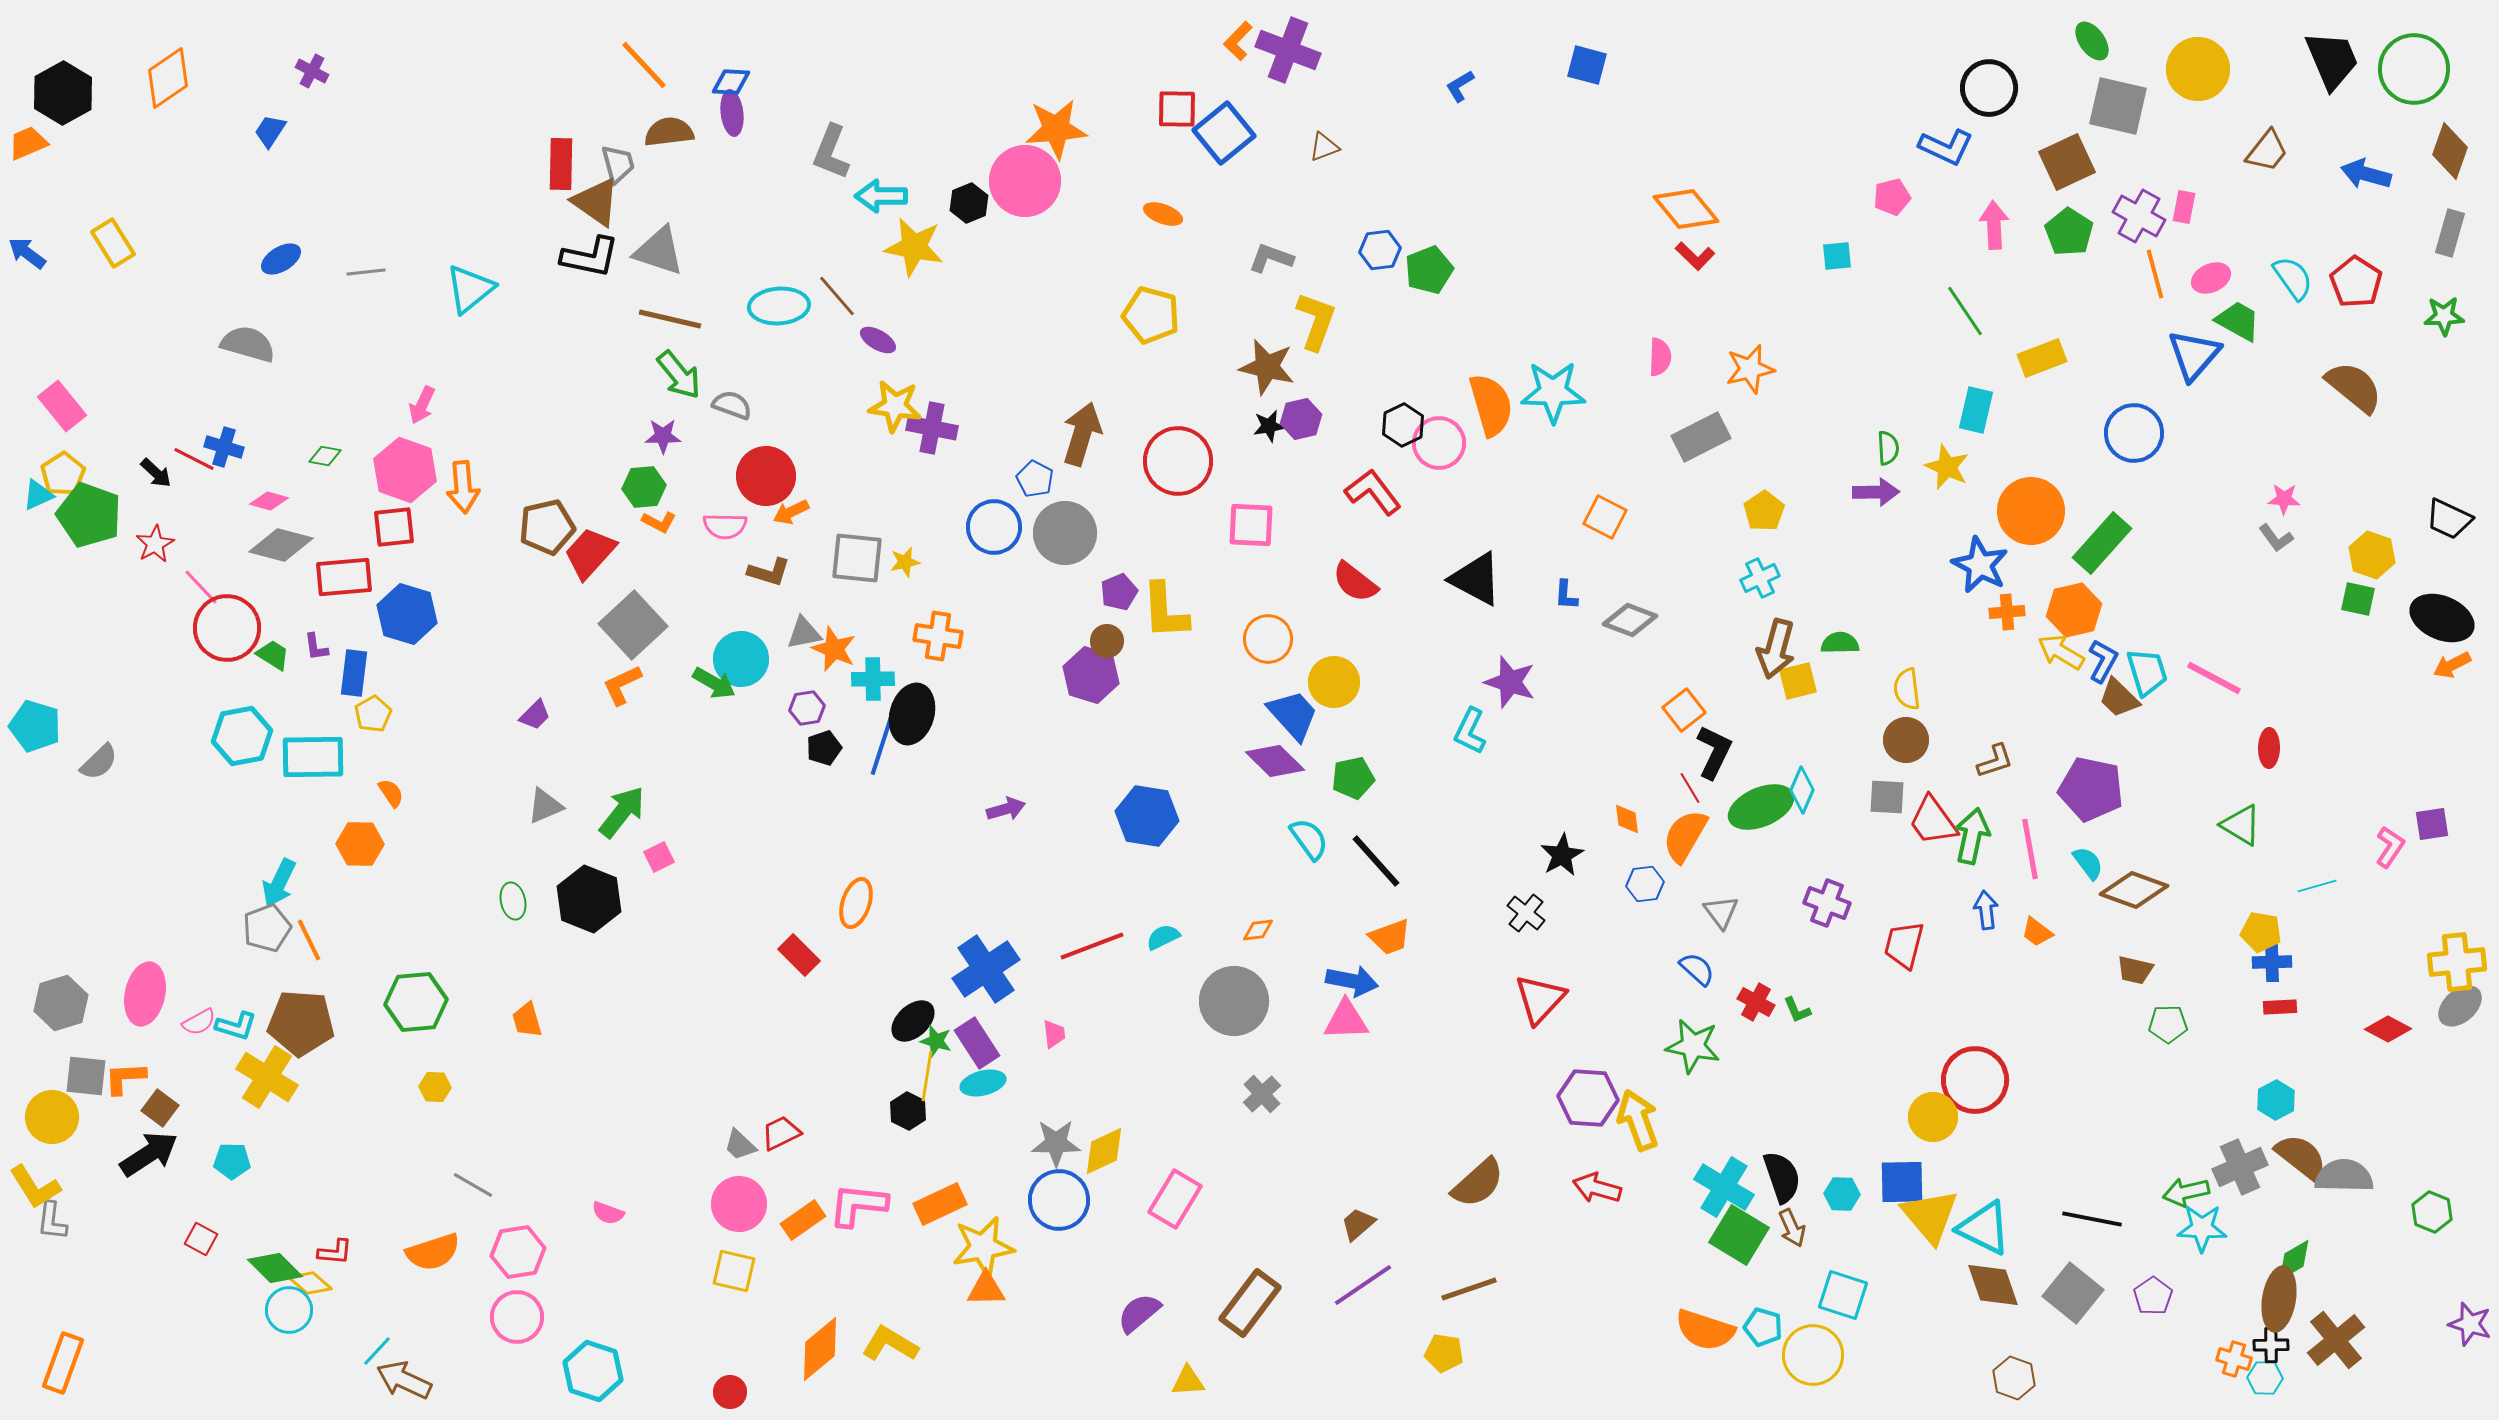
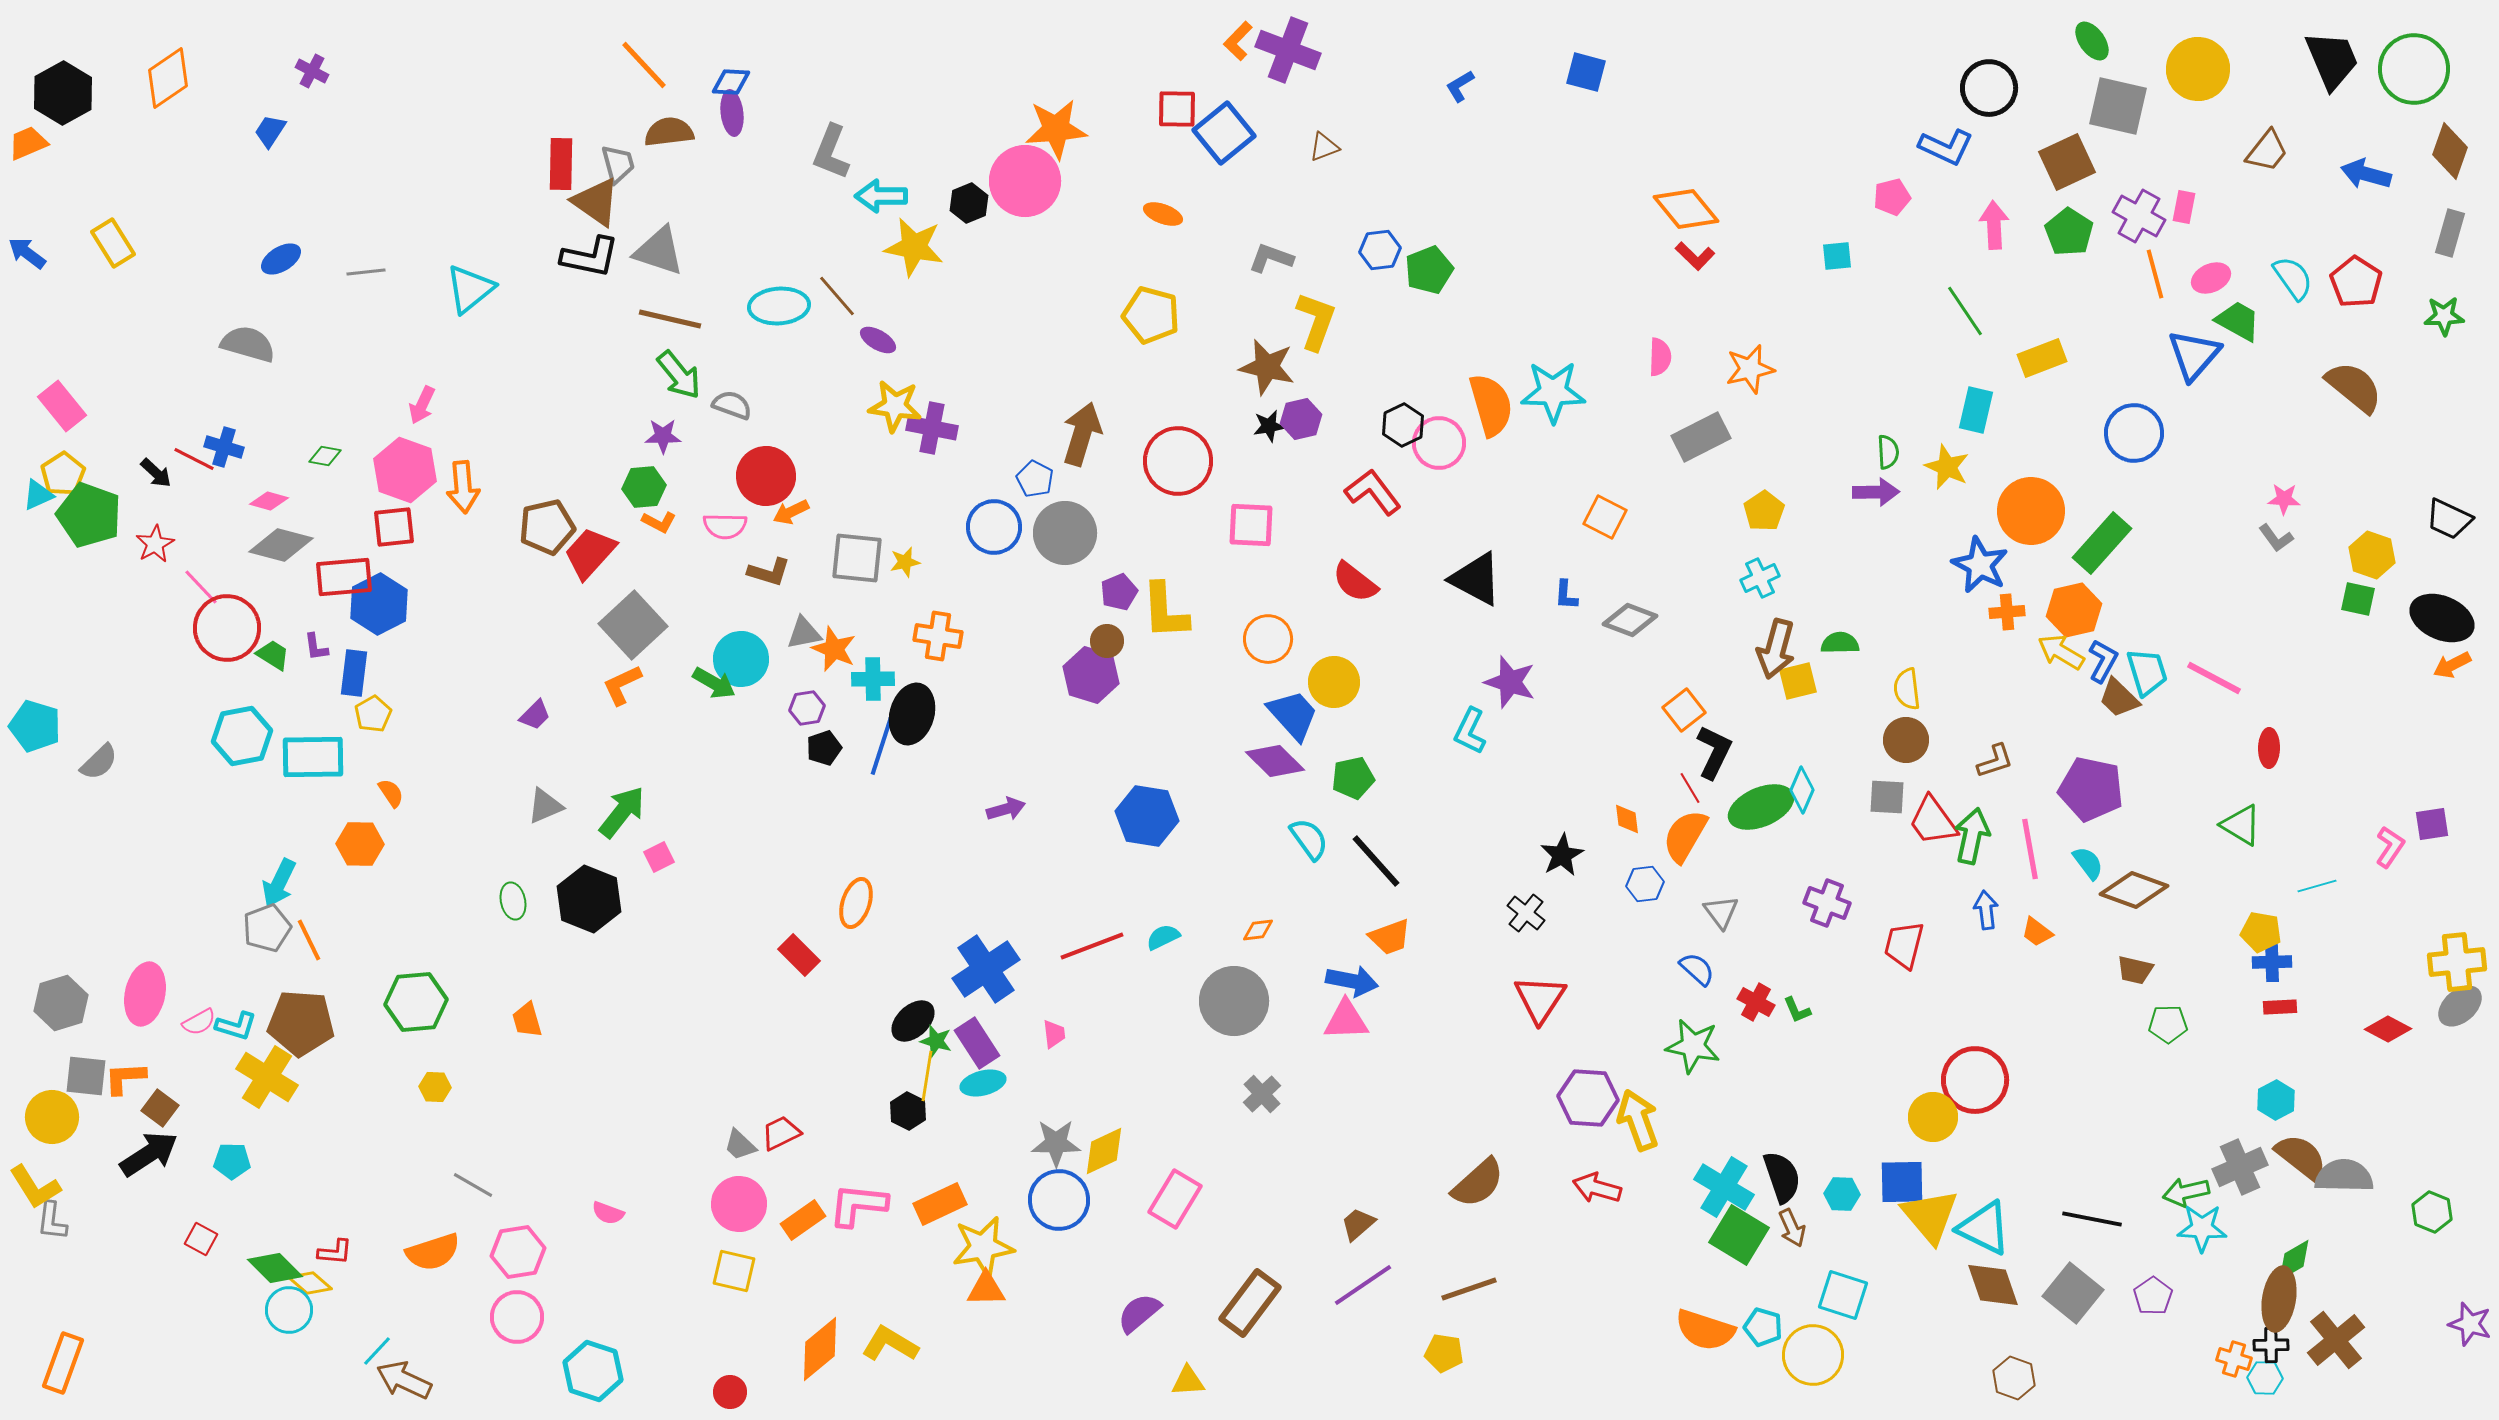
blue square at (1587, 65): moved 1 px left, 7 px down
green semicircle at (1888, 448): moved 4 px down
blue hexagon at (407, 614): moved 28 px left, 10 px up; rotated 16 degrees clockwise
red triangle at (1540, 999): rotated 10 degrees counterclockwise
